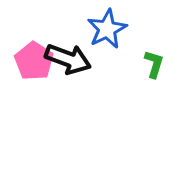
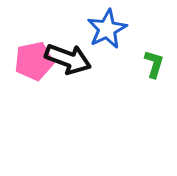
pink pentagon: rotated 27 degrees clockwise
